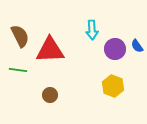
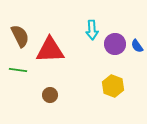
purple circle: moved 5 px up
